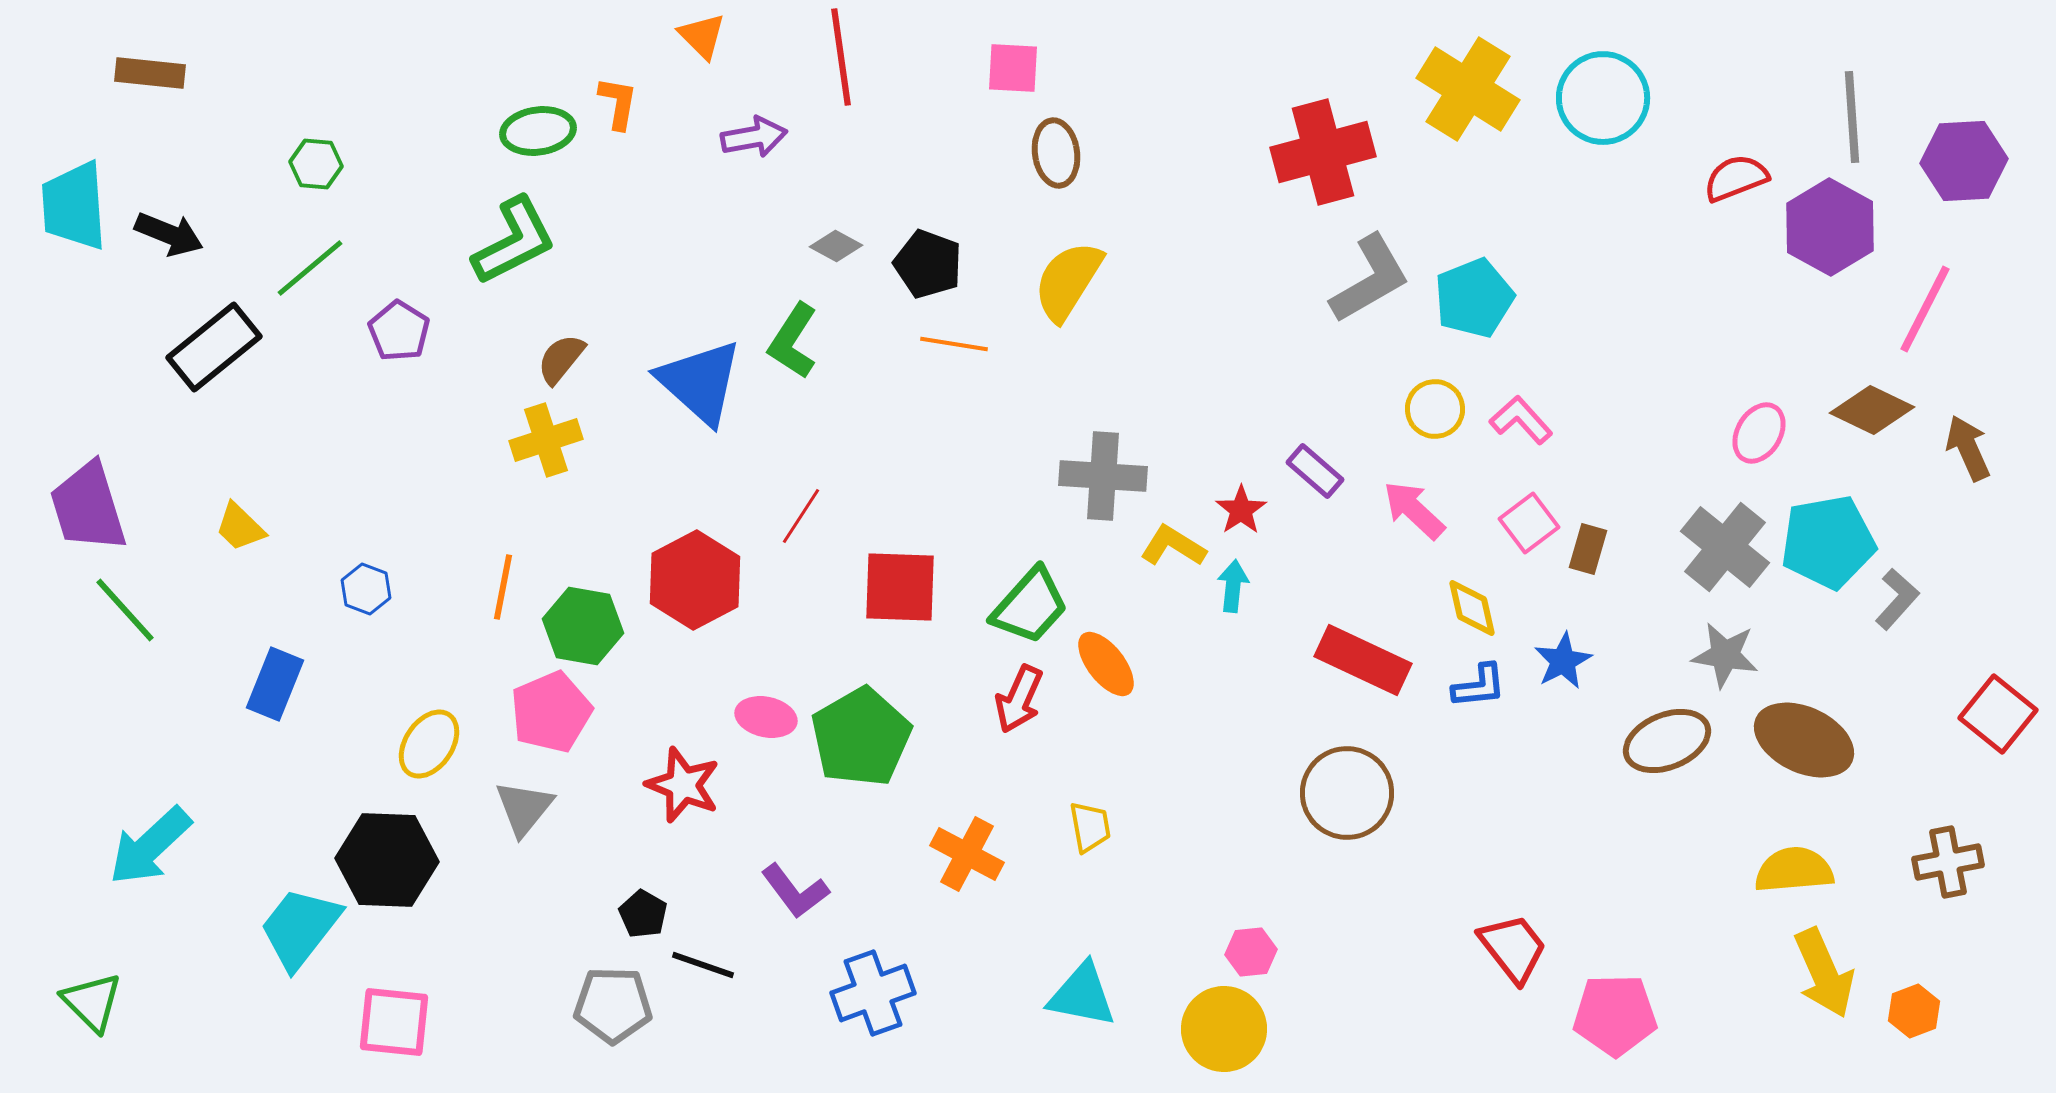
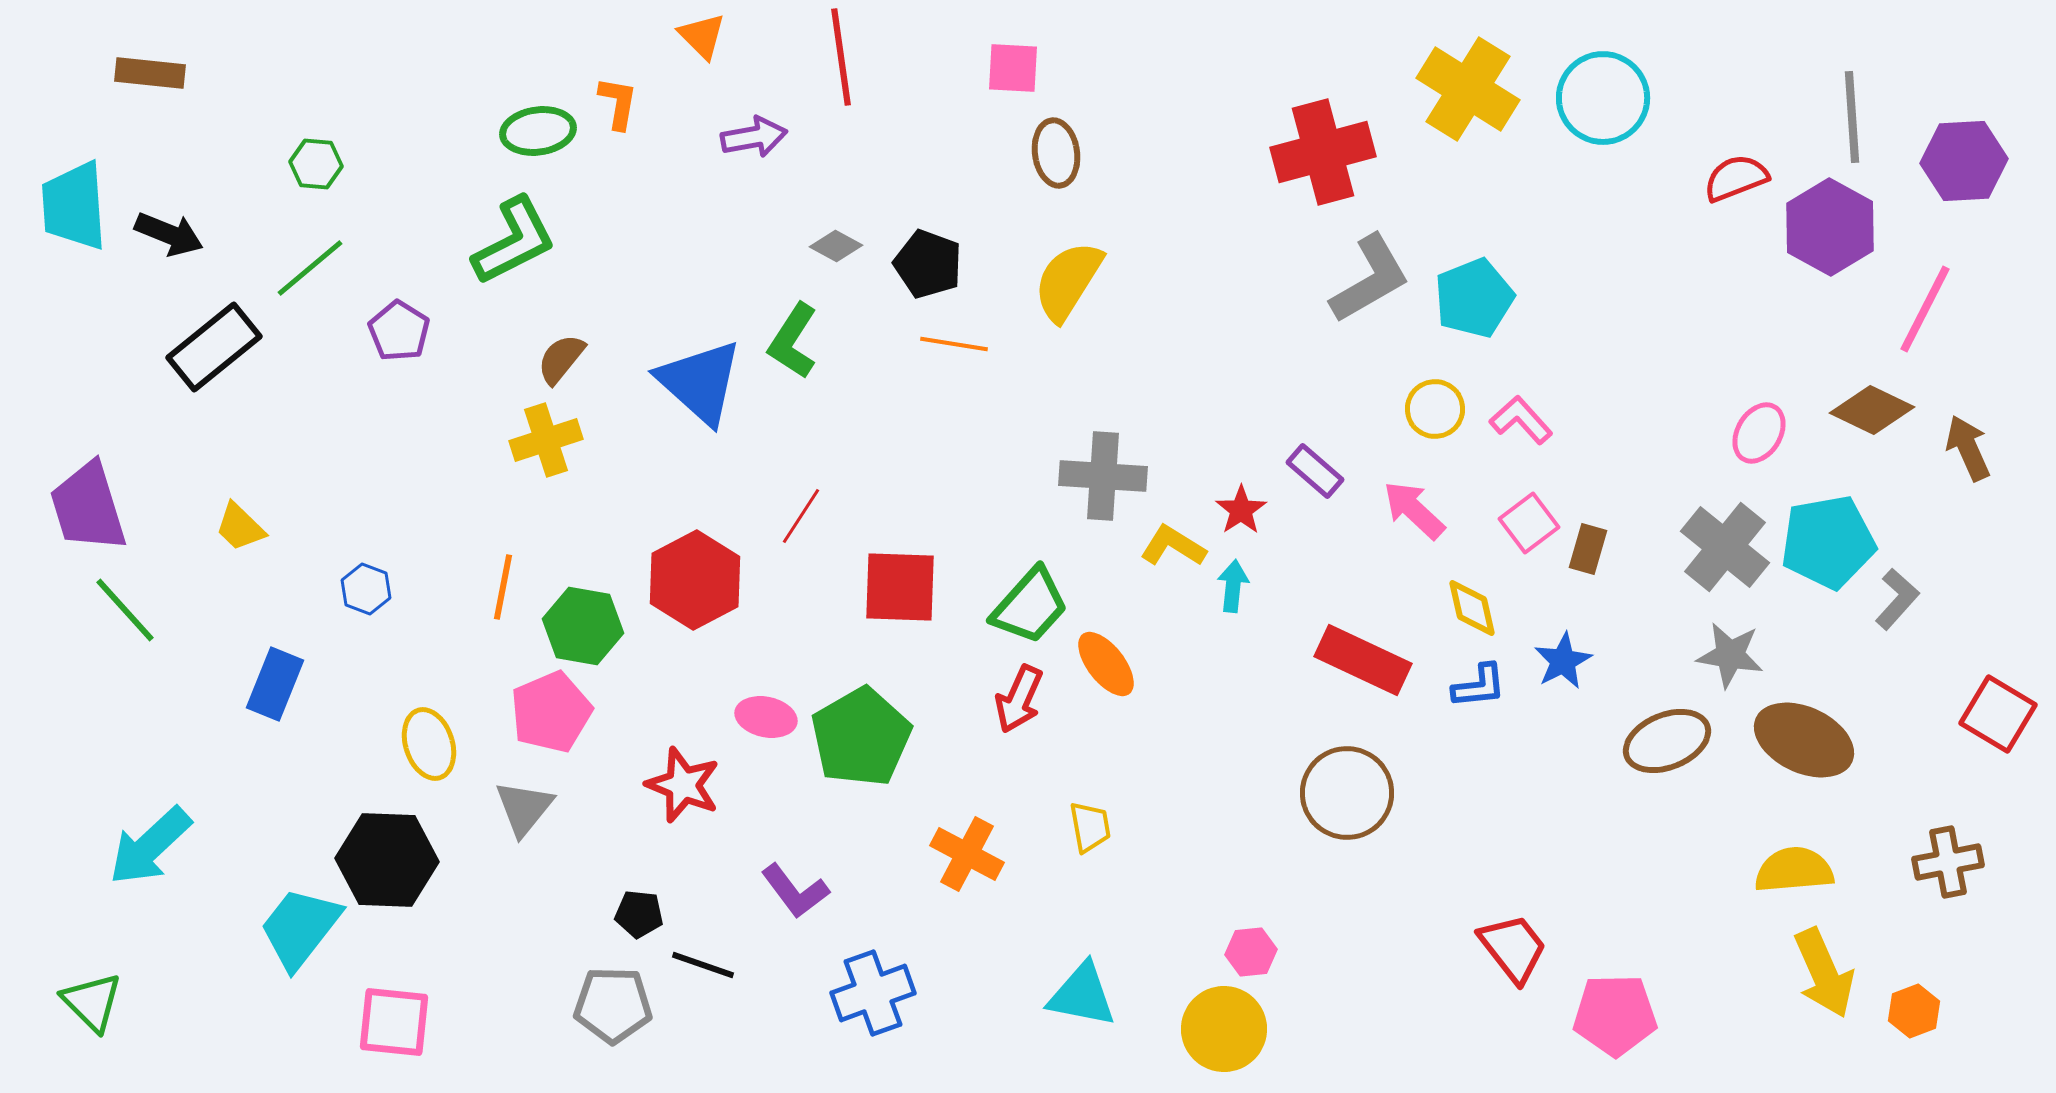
gray star at (1725, 655): moved 5 px right
red square at (1998, 714): rotated 8 degrees counterclockwise
yellow ellipse at (429, 744): rotated 52 degrees counterclockwise
black pentagon at (643, 914): moved 4 px left; rotated 24 degrees counterclockwise
